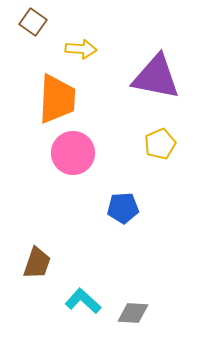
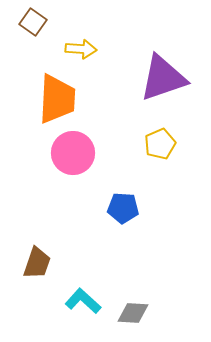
purple triangle: moved 7 px right, 1 px down; rotated 30 degrees counterclockwise
blue pentagon: rotated 8 degrees clockwise
